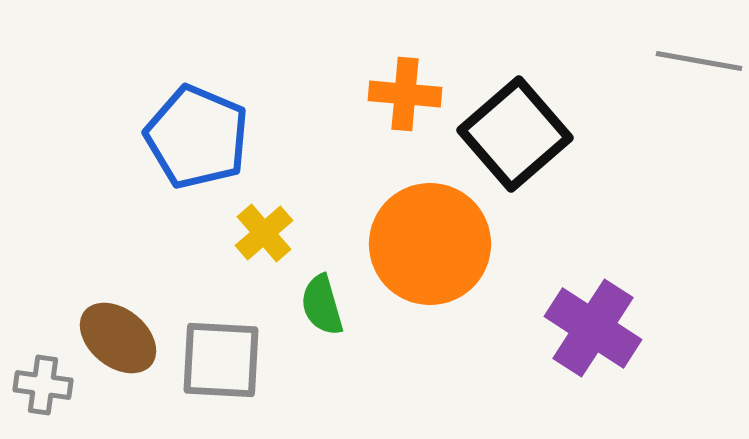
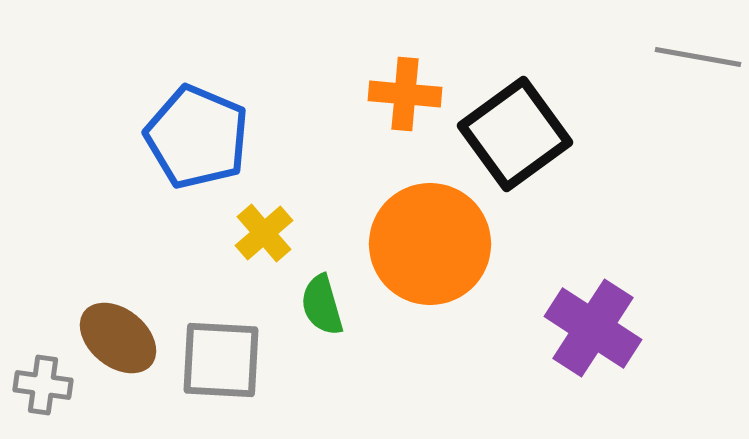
gray line: moved 1 px left, 4 px up
black square: rotated 5 degrees clockwise
